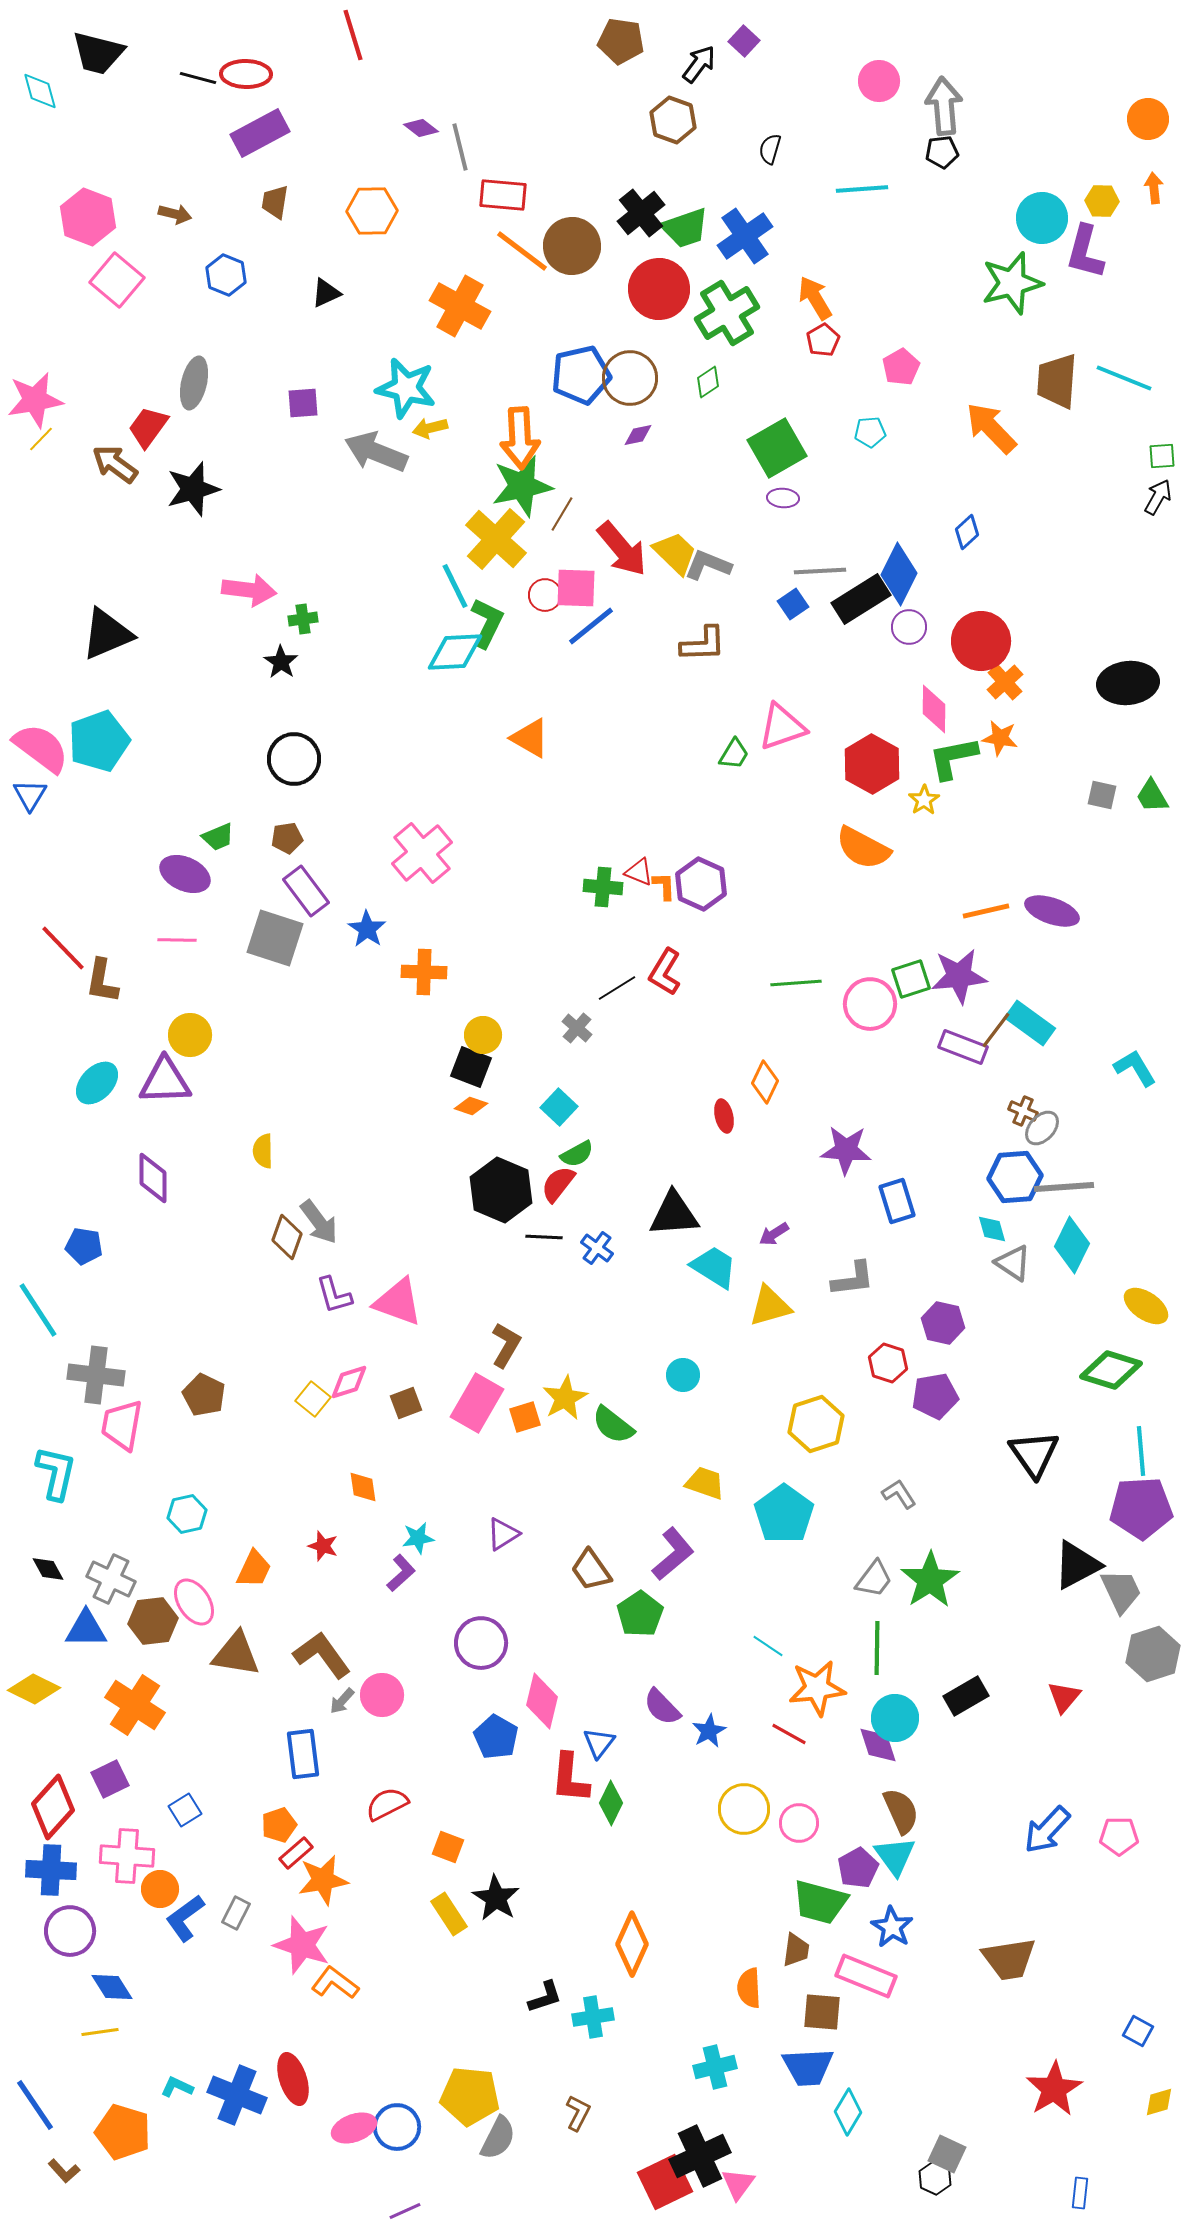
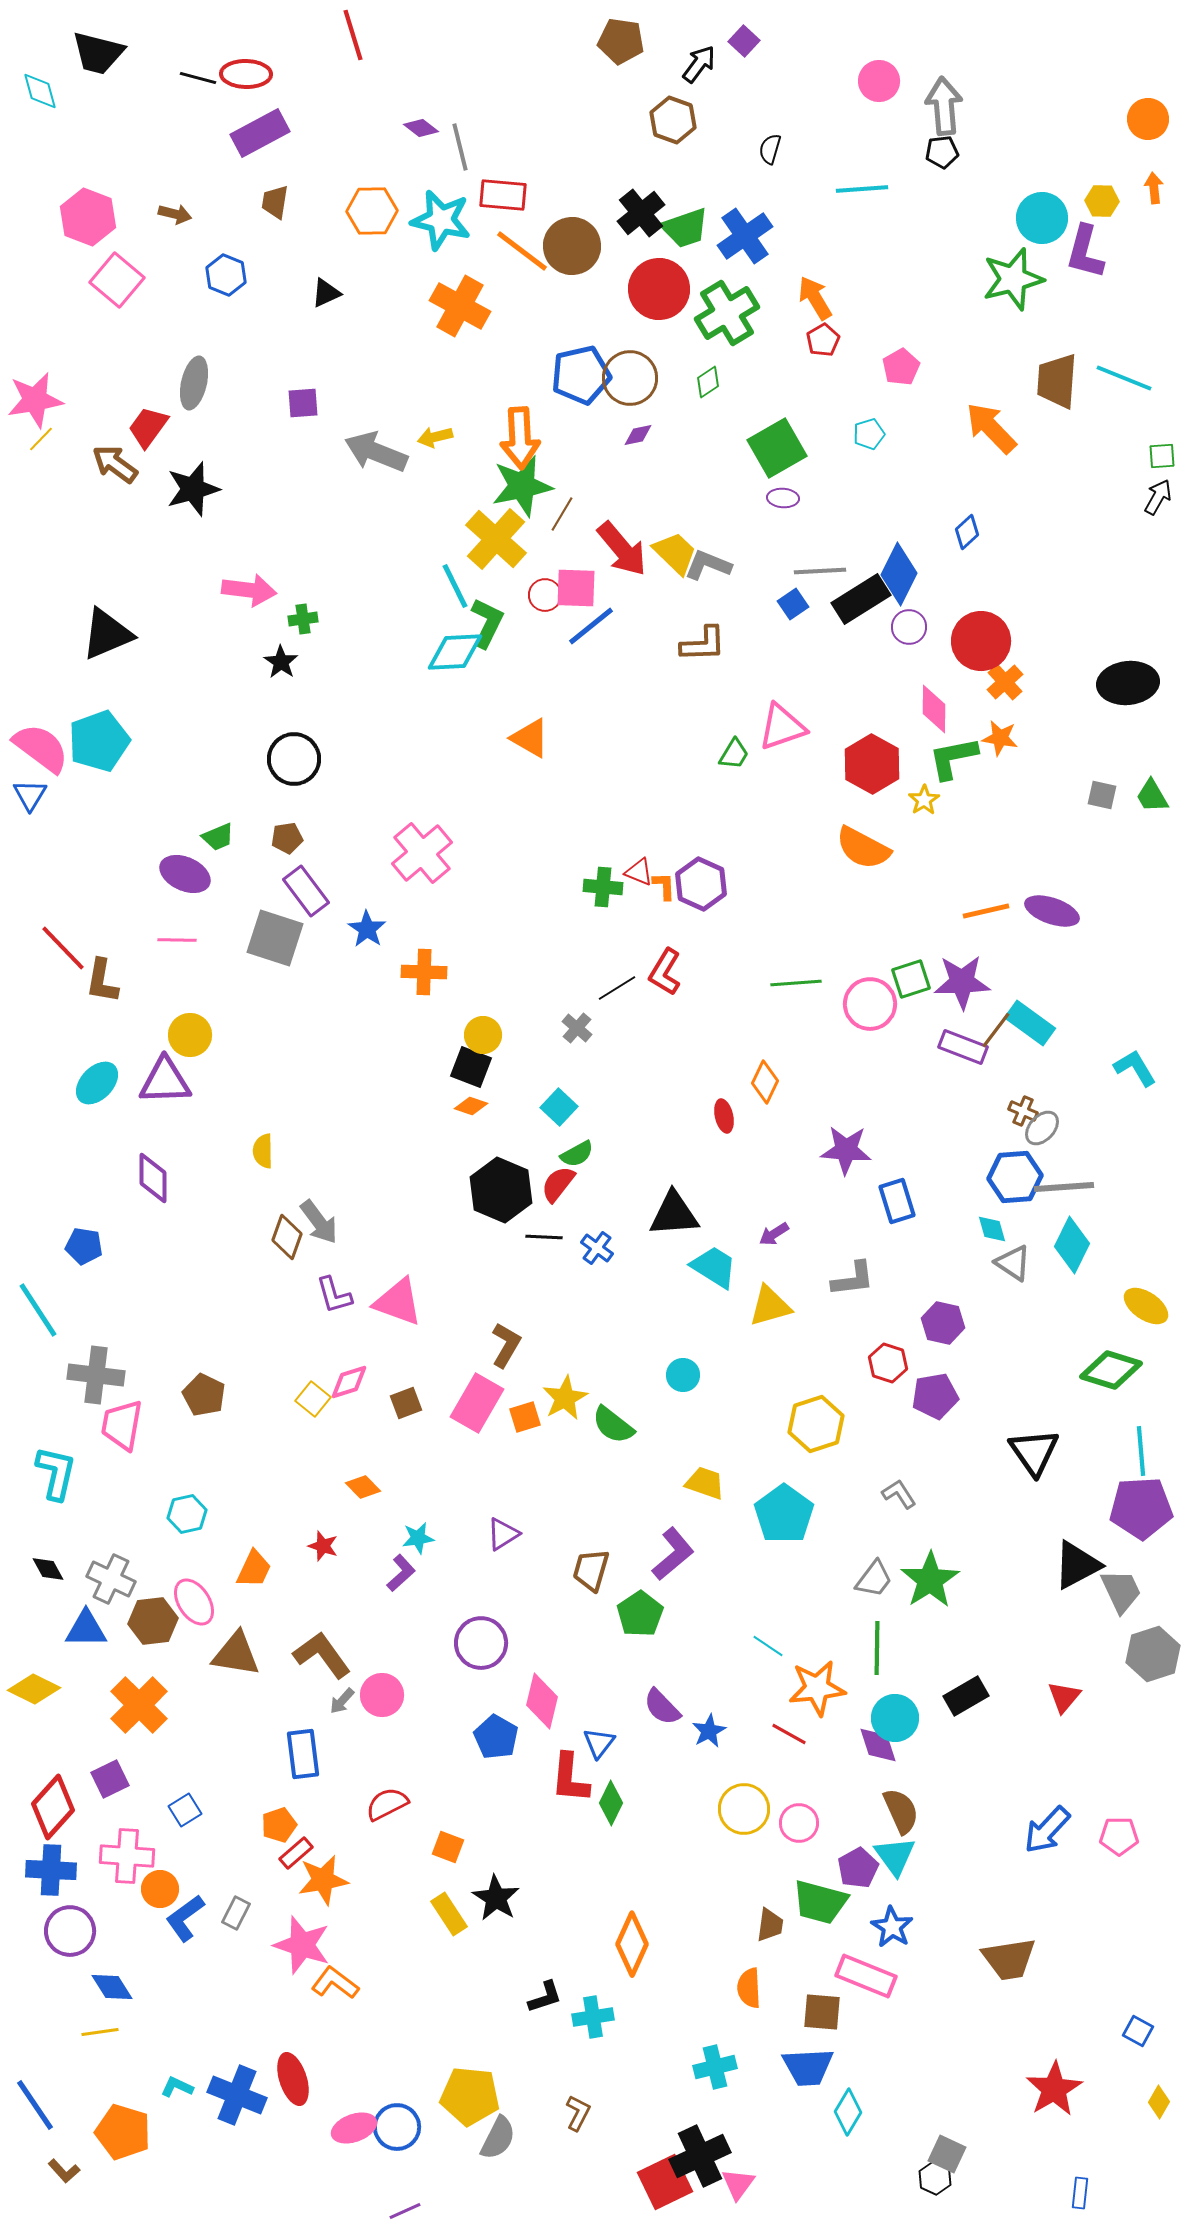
green star at (1012, 283): moved 1 px right, 4 px up
cyan star at (406, 388): moved 35 px right, 168 px up
yellow arrow at (430, 428): moved 5 px right, 9 px down
cyan pentagon at (870, 432): moved 1 px left, 2 px down; rotated 12 degrees counterclockwise
purple star at (959, 976): moved 3 px right, 6 px down; rotated 4 degrees clockwise
black triangle at (1034, 1454): moved 2 px up
orange diamond at (363, 1487): rotated 36 degrees counterclockwise
brown trapezoid at (591, 1570): rotated 51 degrees clockwise
orange cross at (135, 1705): moved 4 px right; rotated 12 degrees clockwise
brown trapezoid at (796, 1950): moved 26 px left, 25 px up
yellow diamond at (1159, 2102): rotated 44 degrees counterclockwise
